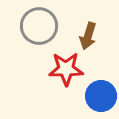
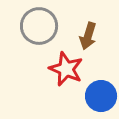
red star: rotated 24 degrees clockwise
